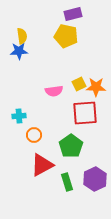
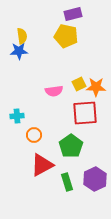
cyan cross: moved 2 px left
